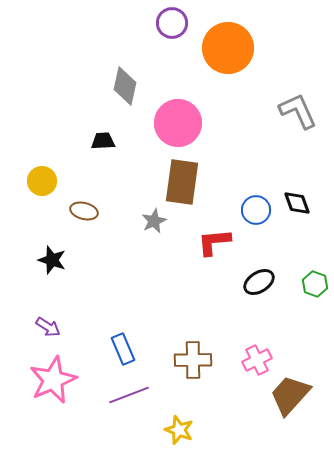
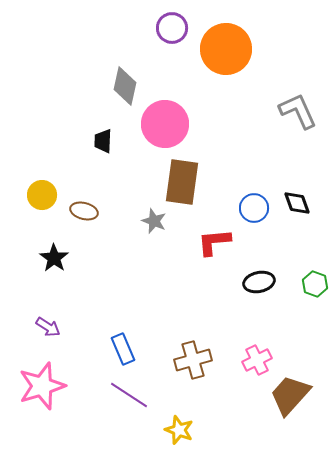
purple circle: moved 5 px down
orange circle: moved 2 px left, 1 px down
pink circle: moved 13 px left, 1 px down
black trapezoid: rotated 85 degrees counterclockwise
yellow circle: moved 14 px down
blue circle: moved 2 px left, 2 px up
gray star: rotated 25 degrees counterclockwise
black star: moved 2 px right, 2 px up; rotated 16 degrees clockwise
black ellipse: rotated 20 degrees clockwise
brown cross: rotated 15 degrees counterclockwise
pink star: moved 11 px left, 6 px down; rotated 6 degrees clockwise
purple line: rotated 54 degrees clockwise
